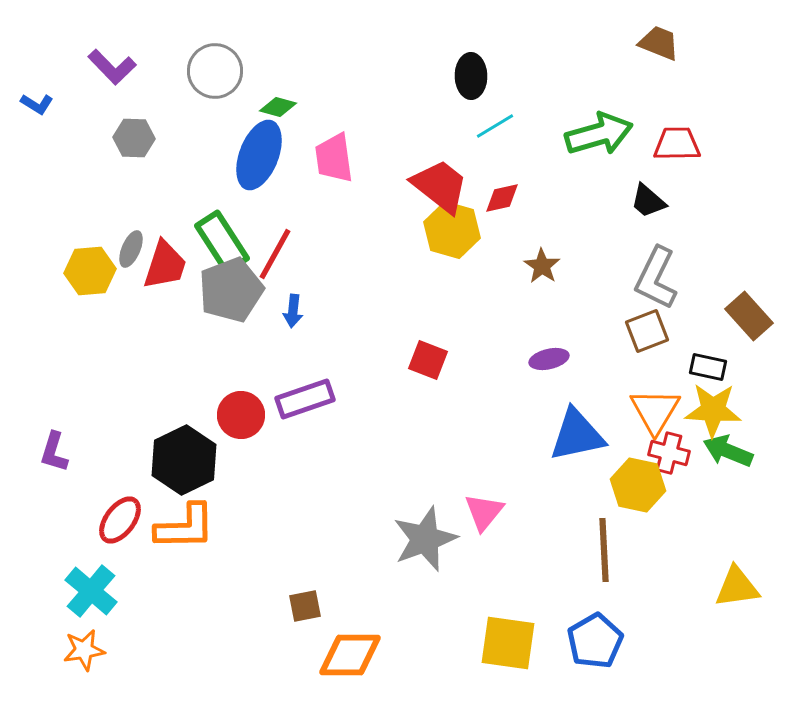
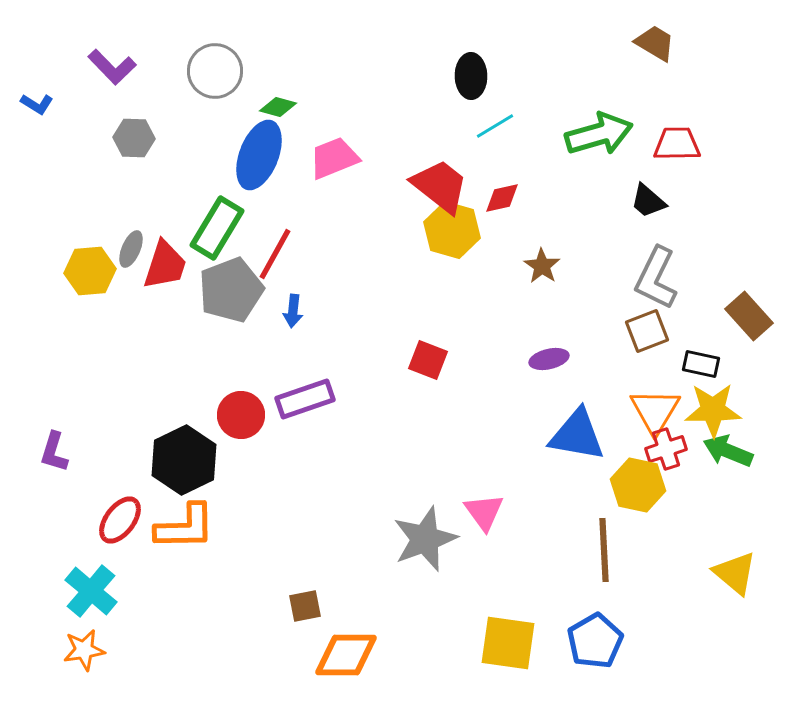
brown trapezoid at (659, 43): moved 4 px left; rotated 9 degrees clockwise
pink trapezoid at (334, 158): rotated 76 degrees clockwise
green rectangle at (222, 242): moved 5 px left, 14 px up; rotated 64 degrees clockwise
black rectangle at (708, 367): moved 7 px left, 3 px up
yellow star at (713, 410): rotated 4 degrees counterclockwise
blue triangle at (577, 435): rotated 22 degrees clockwise
red cross at (669, 453): moved 3 px left, 4 px up; rotated 33 degrees counterclockwise
pink triangle at (484, 512): rotated 15 degrees counterclockwise
yellow triangle at (737, 587): moved 2 px left, 14 px up; rotated 48 degrees clockwise
orange diamond at (350, 655): moved 4 px left
